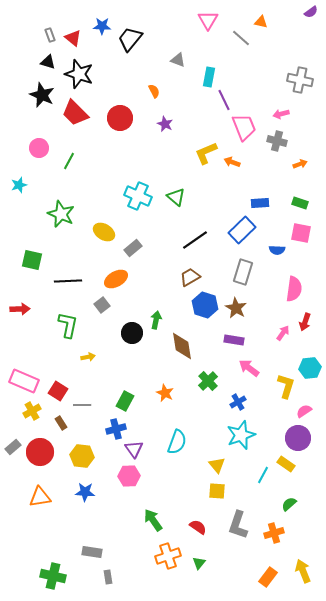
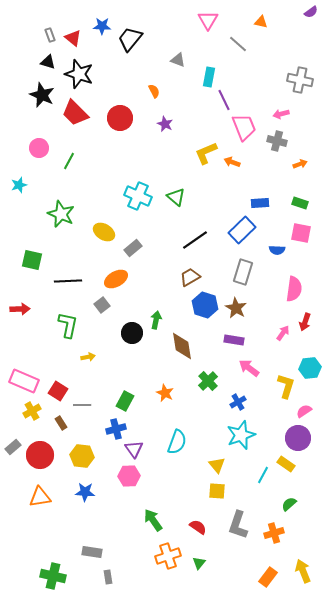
gray line at (241, 38): moved 3 px left, 6 px down
red circle at (40, 452): moved 3 px down
